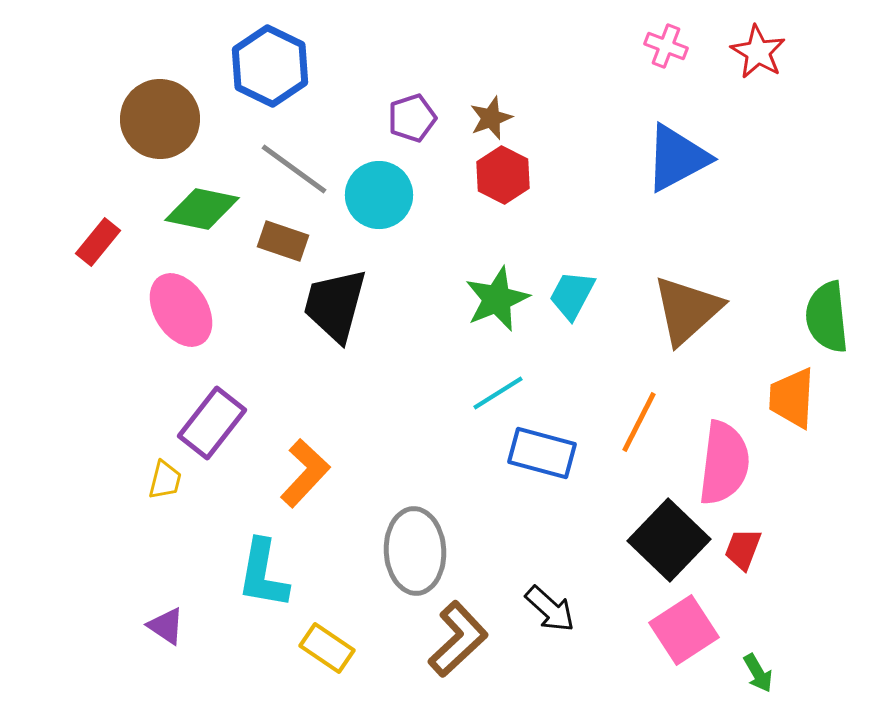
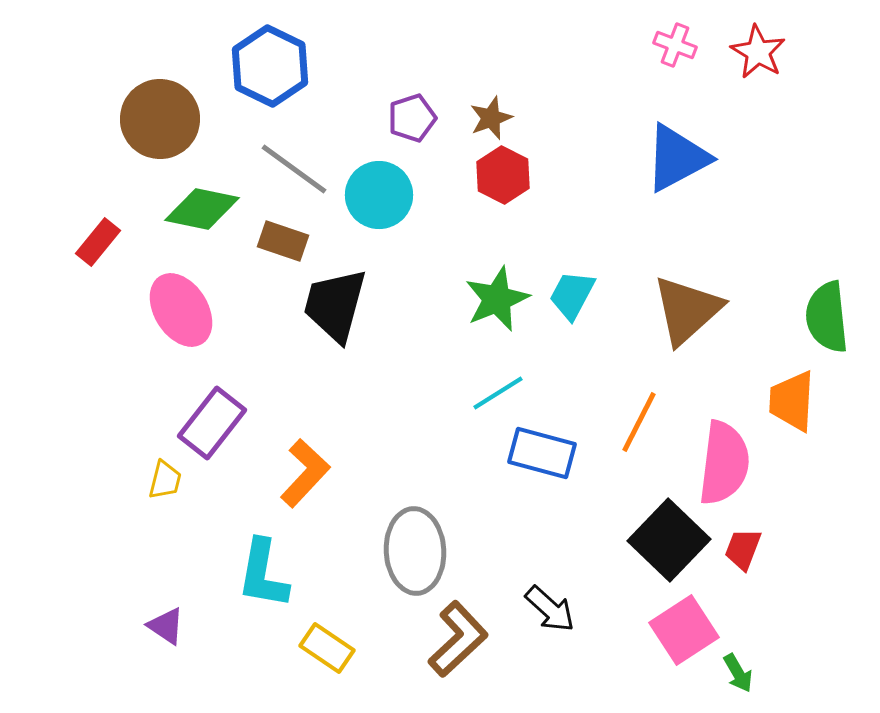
pink cross: moved 9 px right, 1 px up
orange trapezoid: moved 3 px down
green arrow: moved 20 px left
